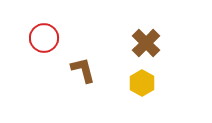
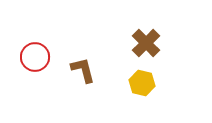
red circle: moved 9 px left, 19 px down
yellow hexagon: rotated 15 degrees counterclockwise
